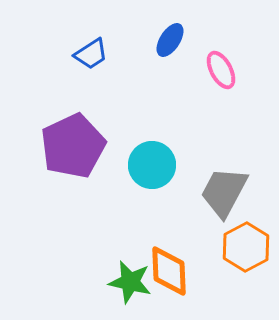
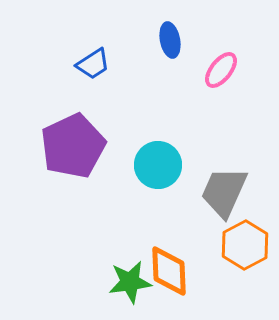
blue ellipse: rotated 44 degrees counterclockwise
blue trapezoid: moved 2 px right, 10 px down
pink ellipse: rotated 66 degrees clockwise
cyan circle: moved 6 px right
gray trapezoid: rotated 4 degrees counterclockwise
orange hexagon: moved 1 px left, 2 px up
green star: rotated 21 degrees counterclockwise
